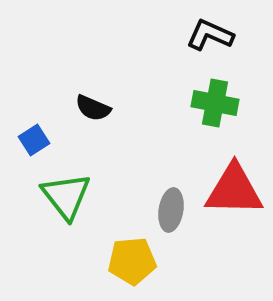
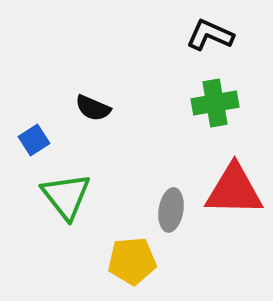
green cross: rotated 21 degrees counterclockwise
